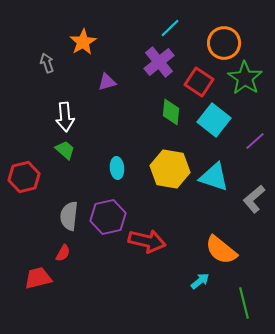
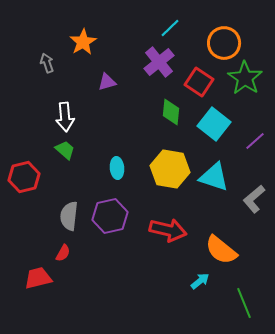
cyan square: moved 4 px down
purple hexagon: moved 2 px right, 1 px up
red arrow: moved 21 px right, 11 px up
green line: rotated 8 degrees counterclockwise
